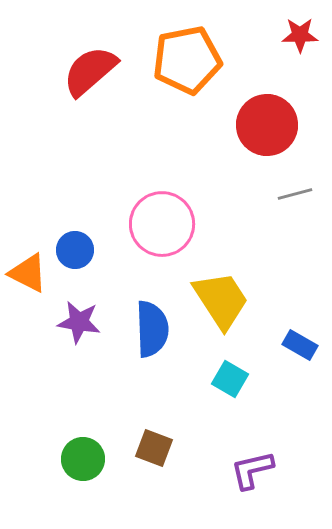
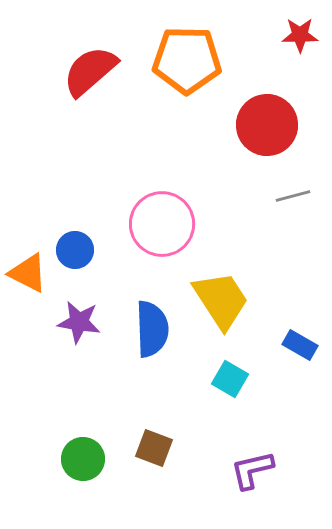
orange pentagon: rotated 12 degrees clockwise
gray line: moved 2 px left, 2 px down
